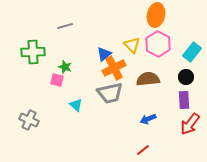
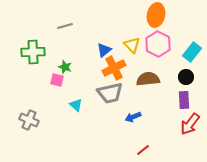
blue triangle: moved 4 px up
blue arrow: moved 15 px left, 2 px up
